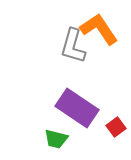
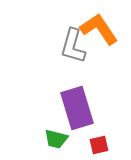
purple rectangle: rotated 39 degrees clockwise
red square: moved 17 px left, 18 px down; rotated 24 degrees clockwise
